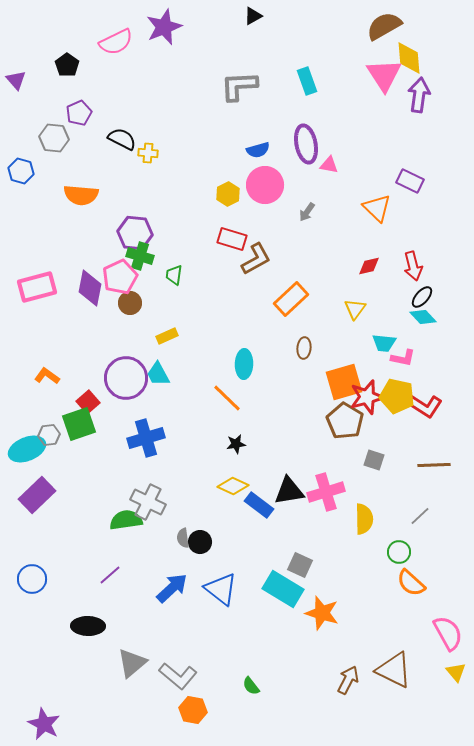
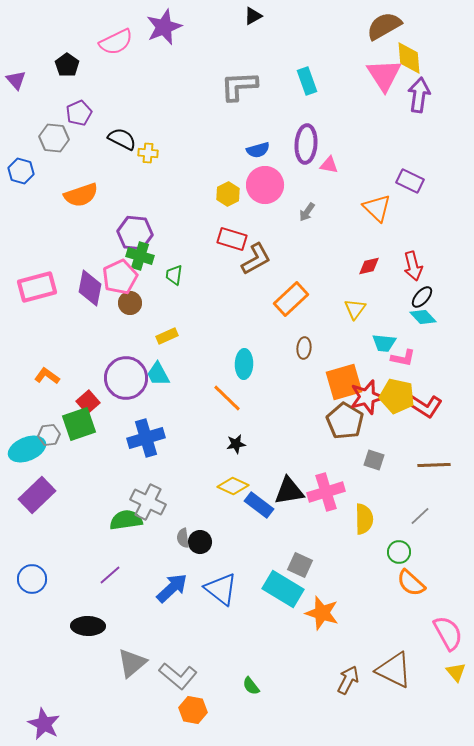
purple ellipse at (306, 144): rotated 15 degrees clockwise
orange semicircle at (81, 195): rotated 24 degrees counterclockwise
